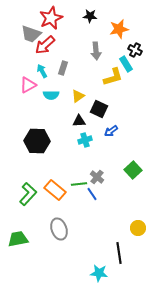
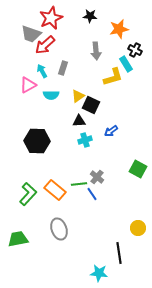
black square: moved 8 px left, 4 px up
green square: moved 5 px right, 1 px up; rotated 18 degrees counterclockwise
